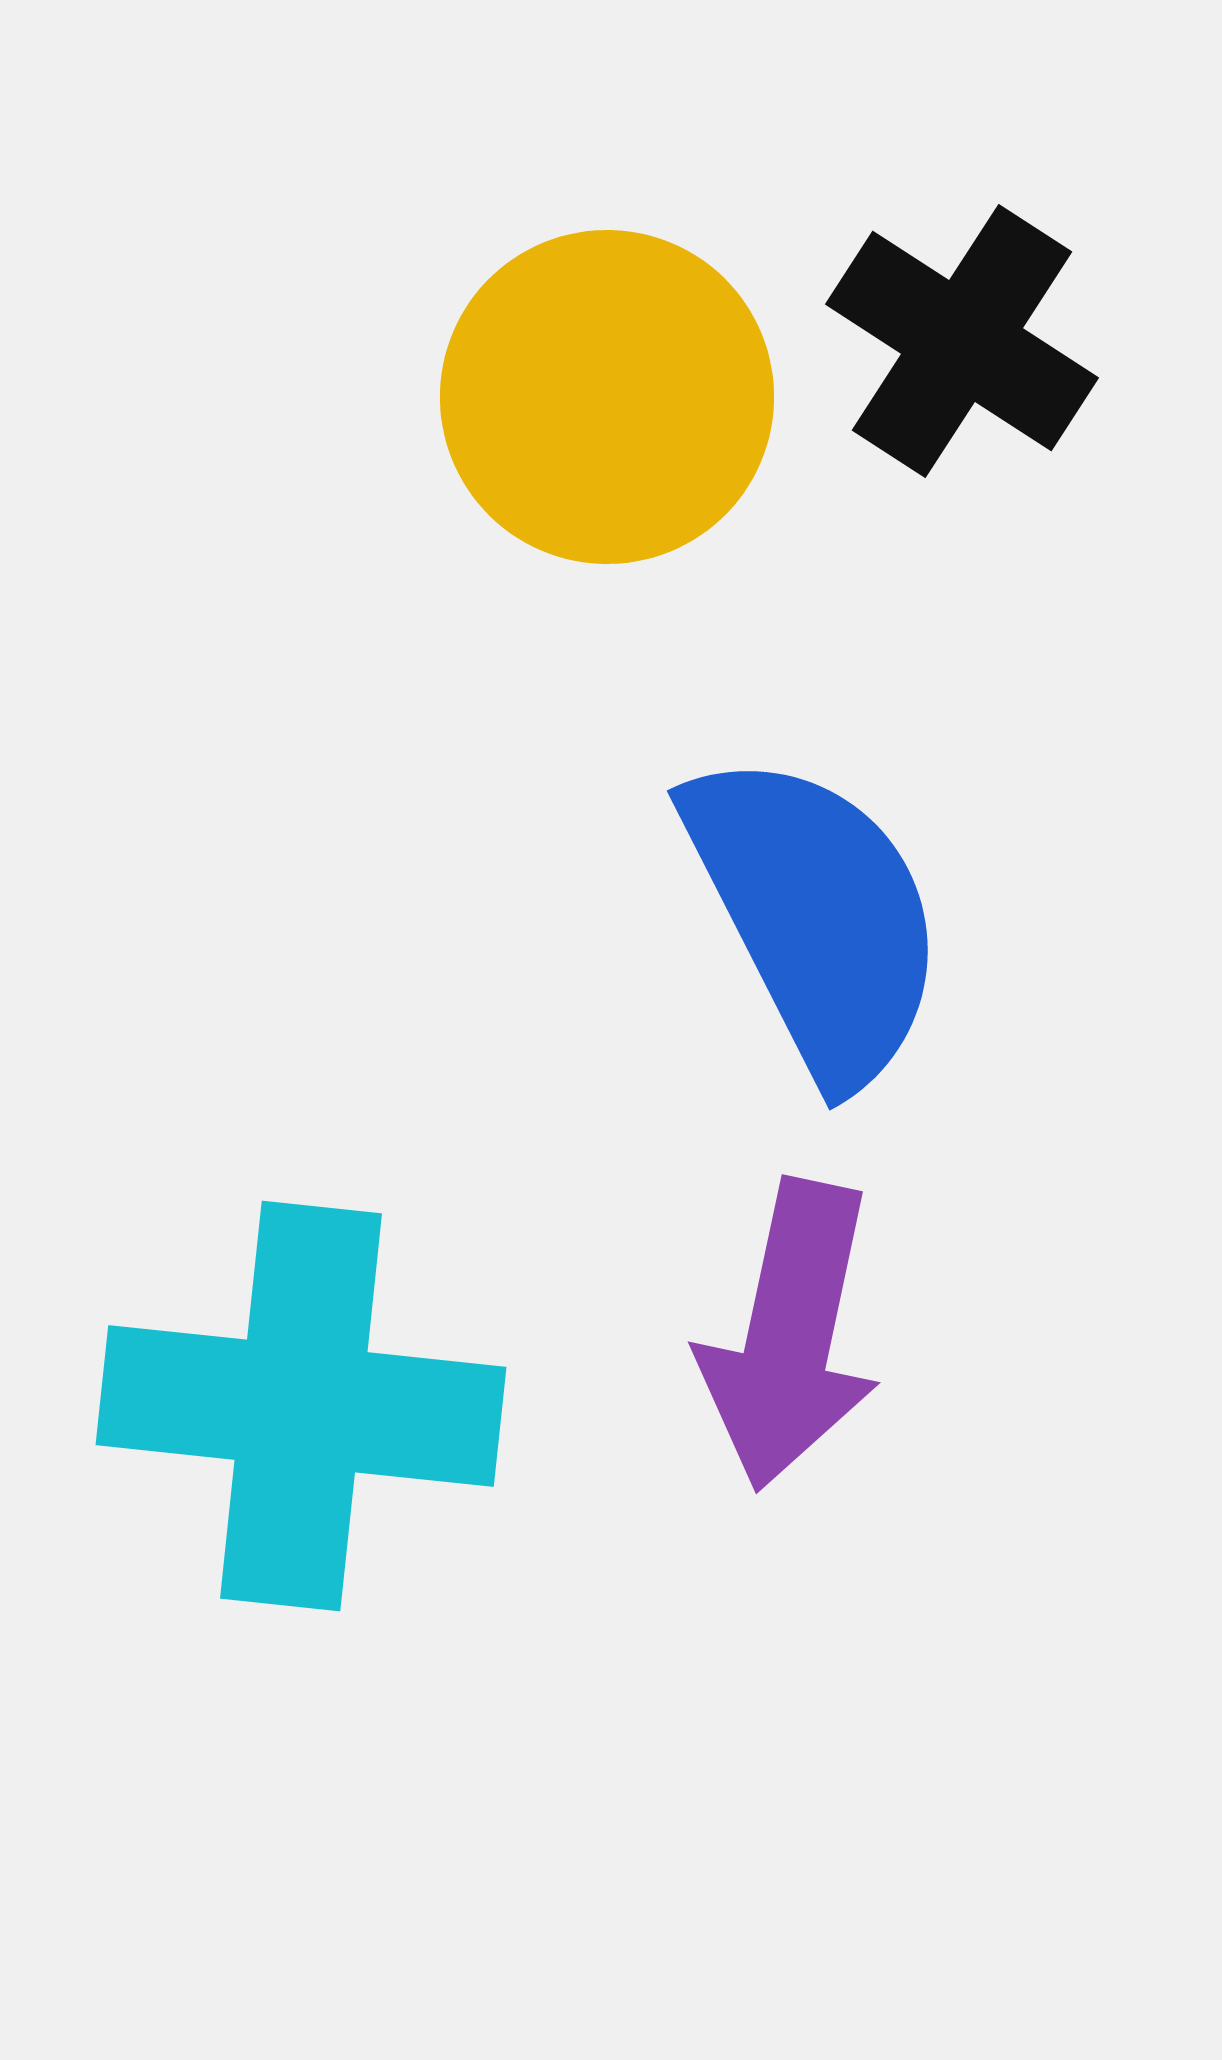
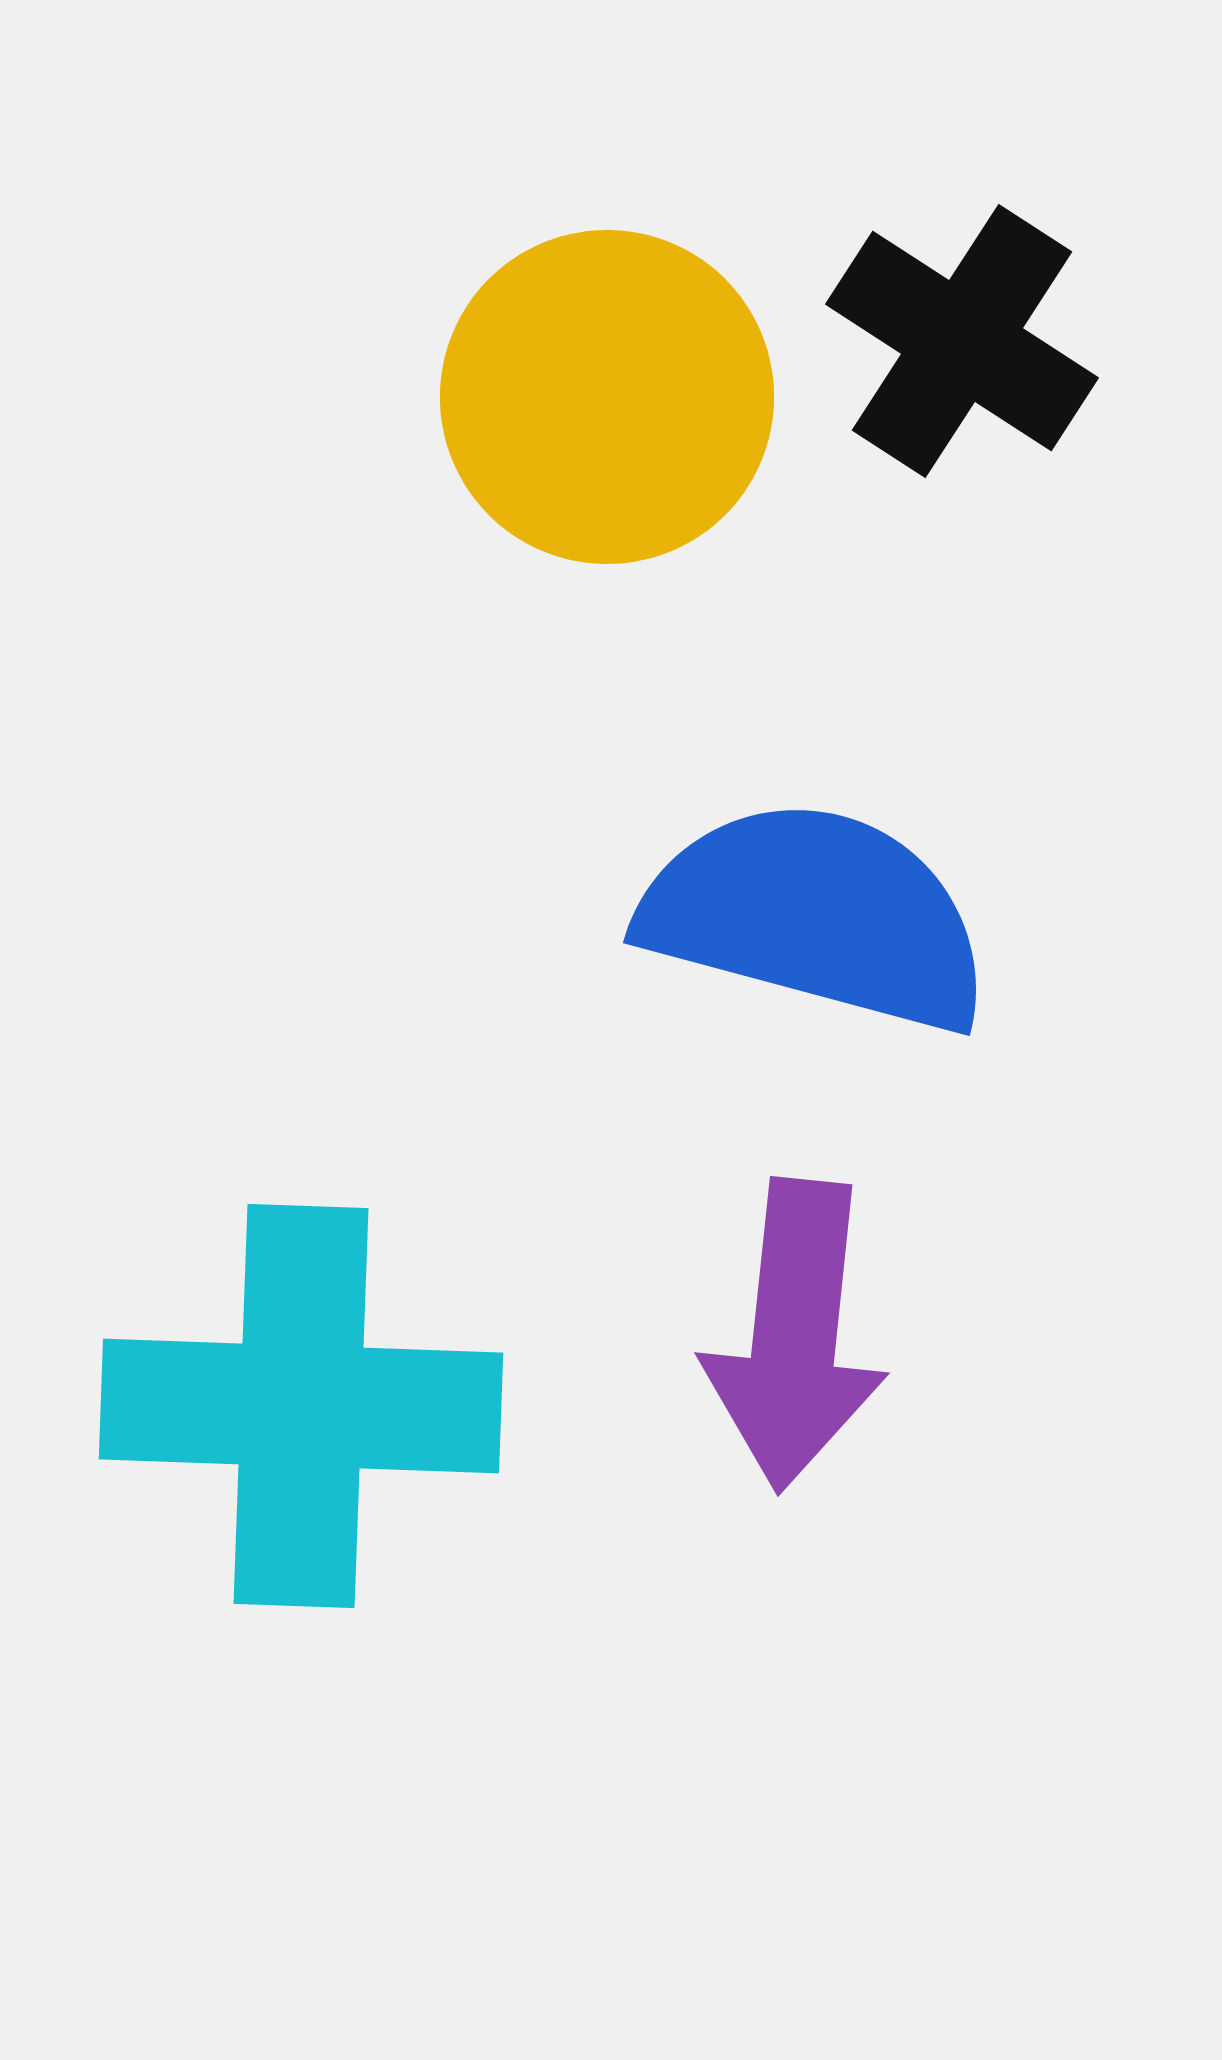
blue semicircle: rotated 48 degrees counterclockwise
purple arrow: moved 5 px right; rotated 6 degrees counterclockwise
cyan cross: rotated 4 degrees counterclockwise
